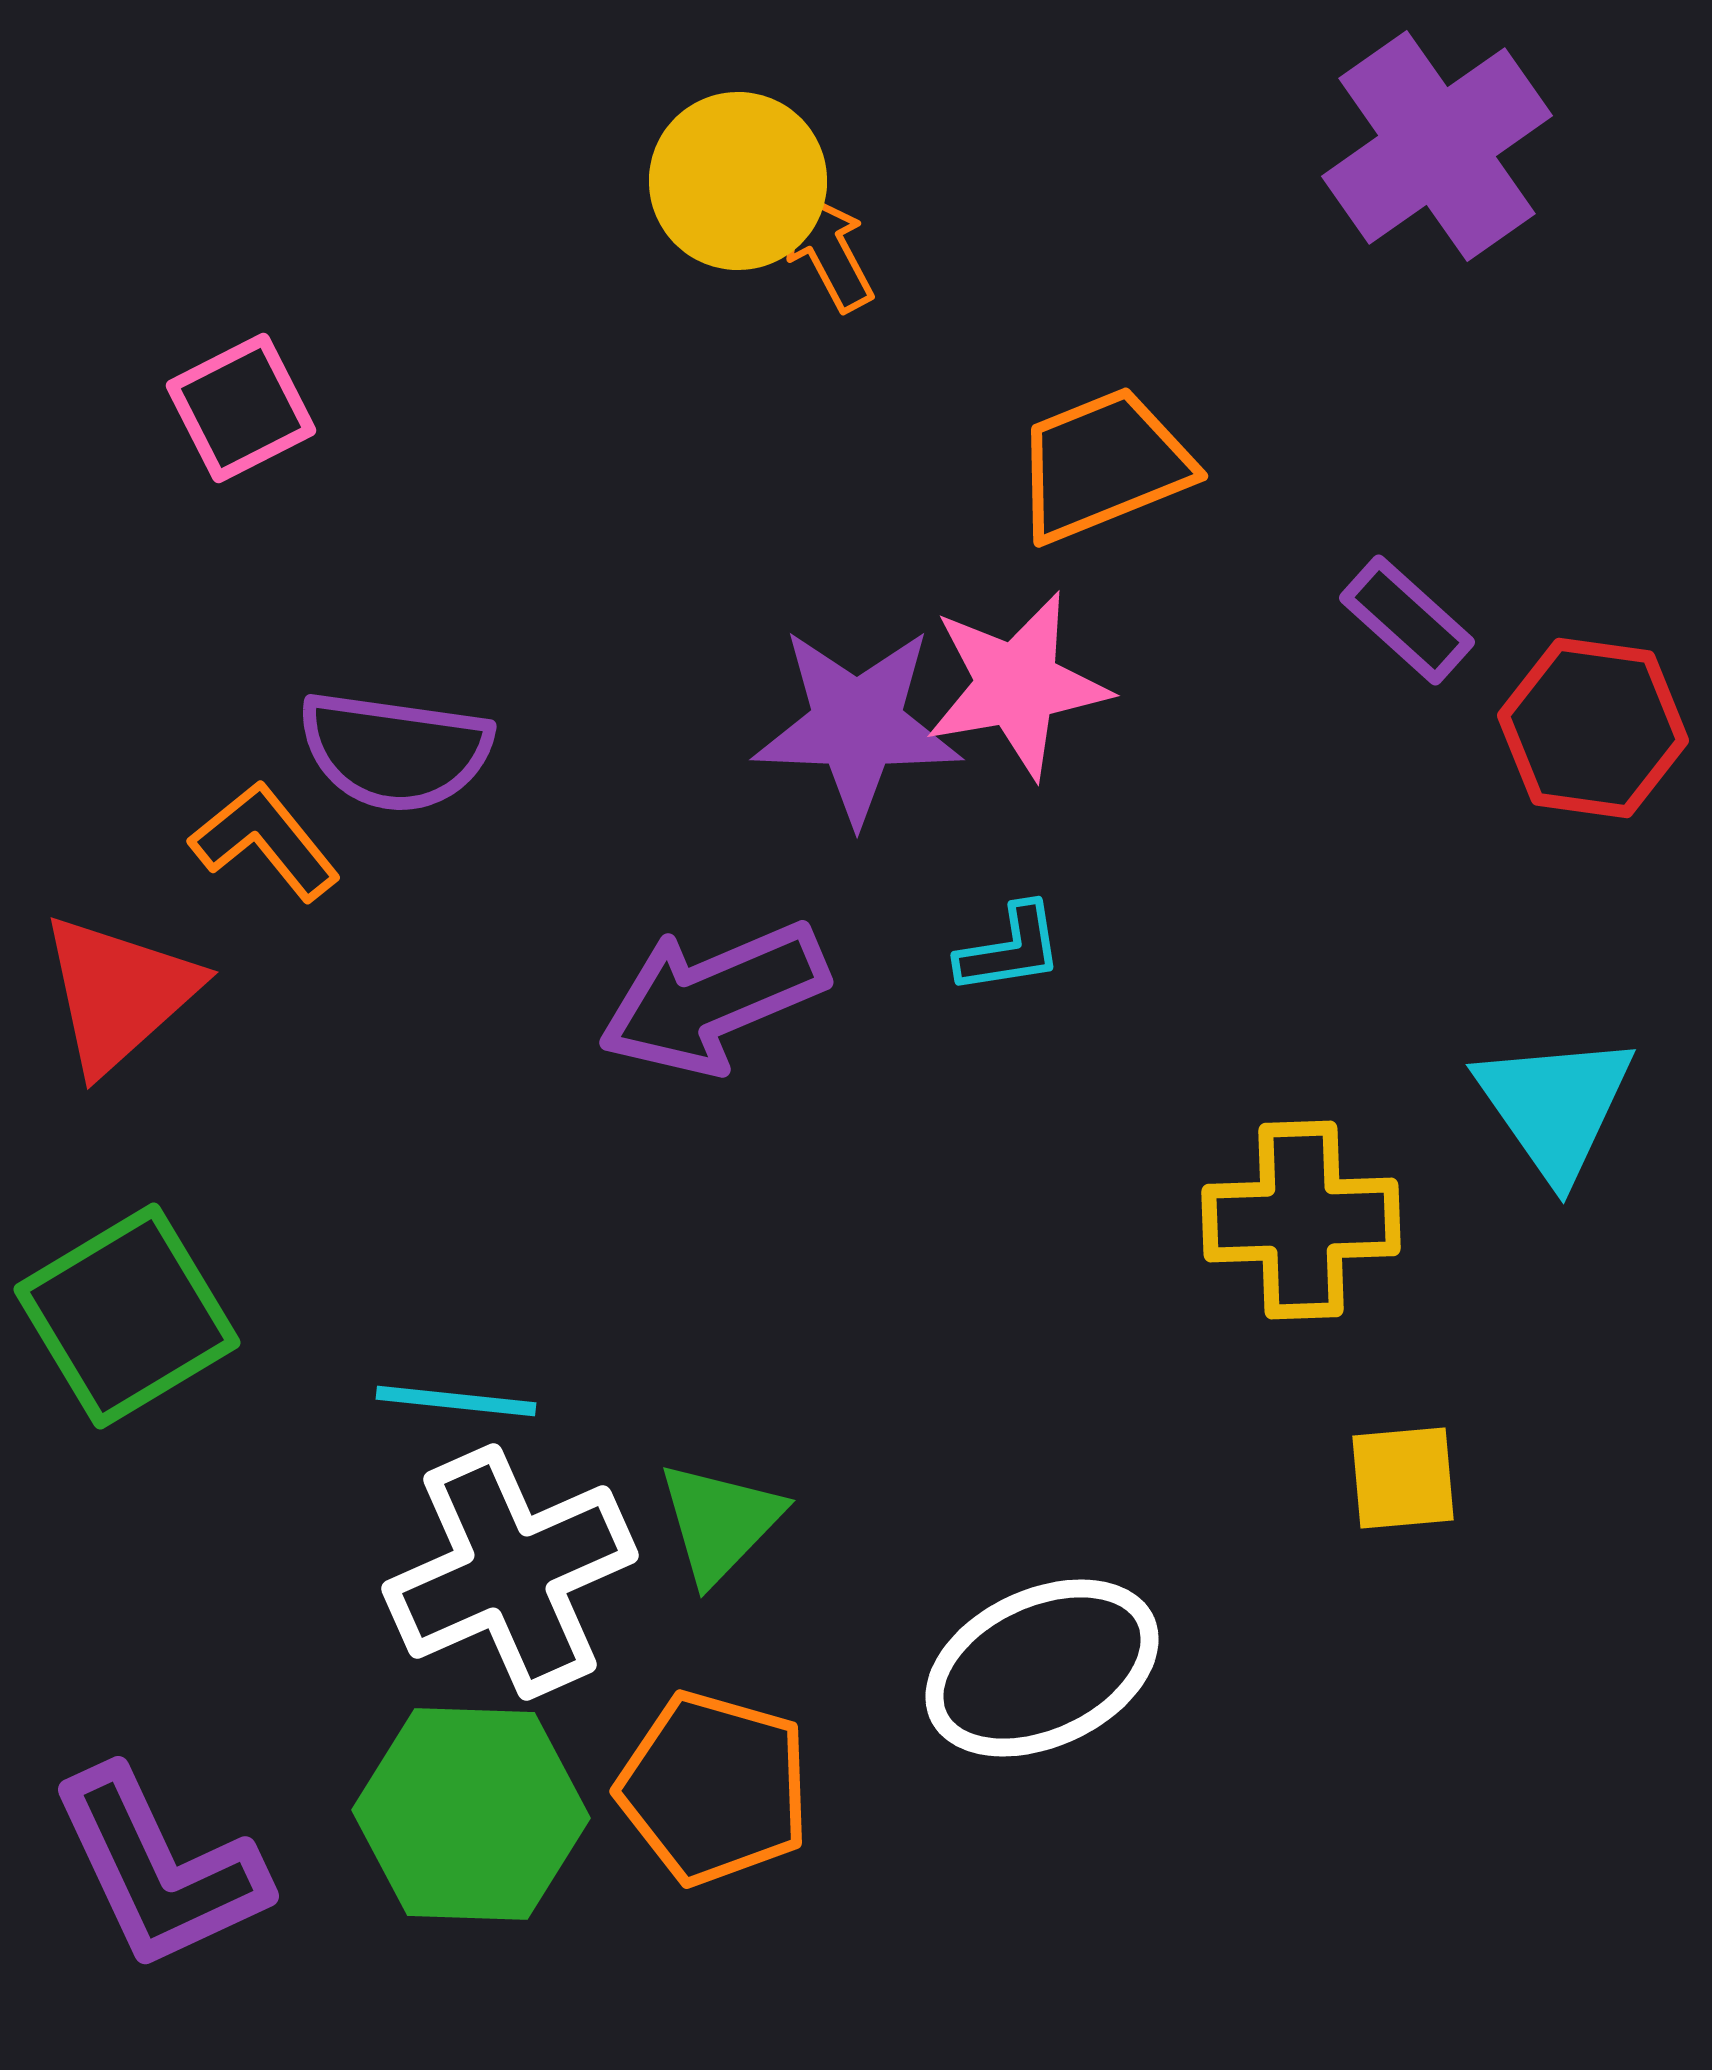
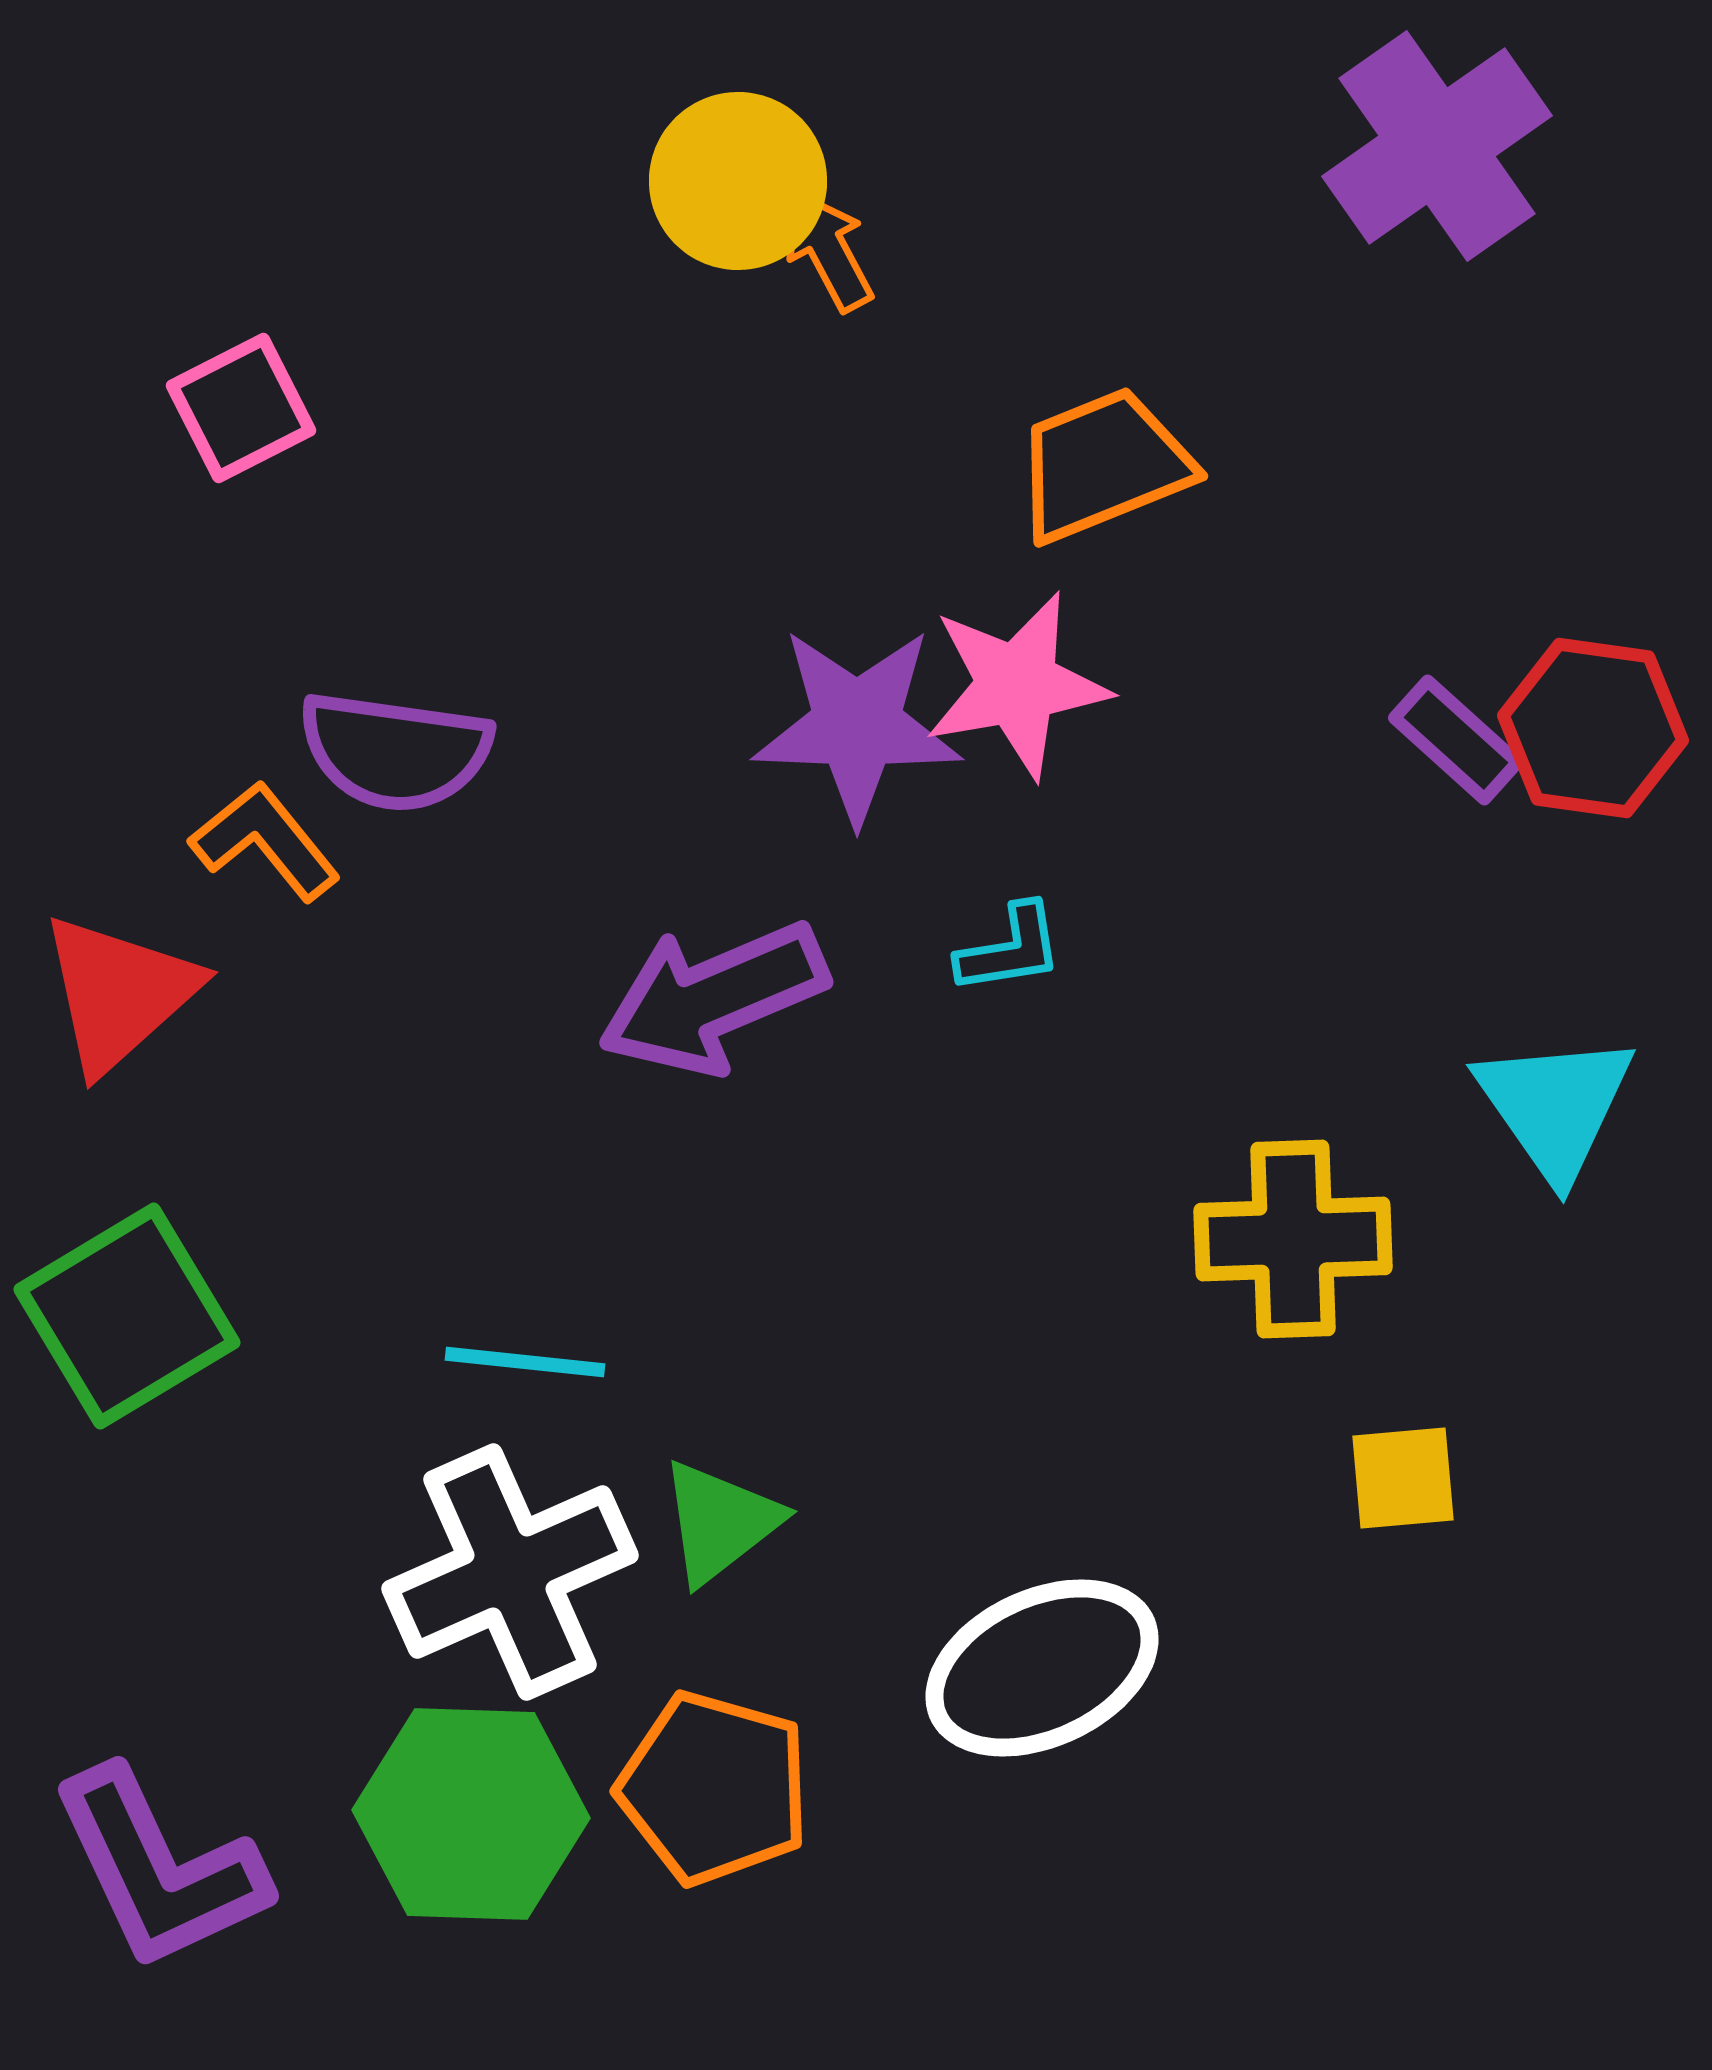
purple rectangle: moved 49 px right, 120 px down
yellow cross: moved 8 px left, 19 px down
cyan line: moved 69 px right, 39 px up
green triangle: rotated 8 degrees clockwise
